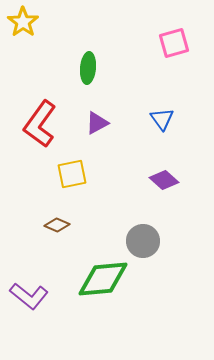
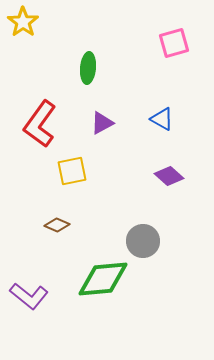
blue triangle: rotated 25 degrees counterclockwise
purple triangle: moved 5 px right
yellow square: moved 3 px up
purple diamond: moved 5 px right, 4 px up
